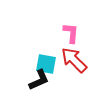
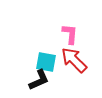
pink L-shape: moved 1 px left, 1 px down
cyan square: moved 2 px up
